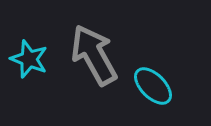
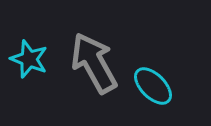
gray arrow: moved 8 px down
